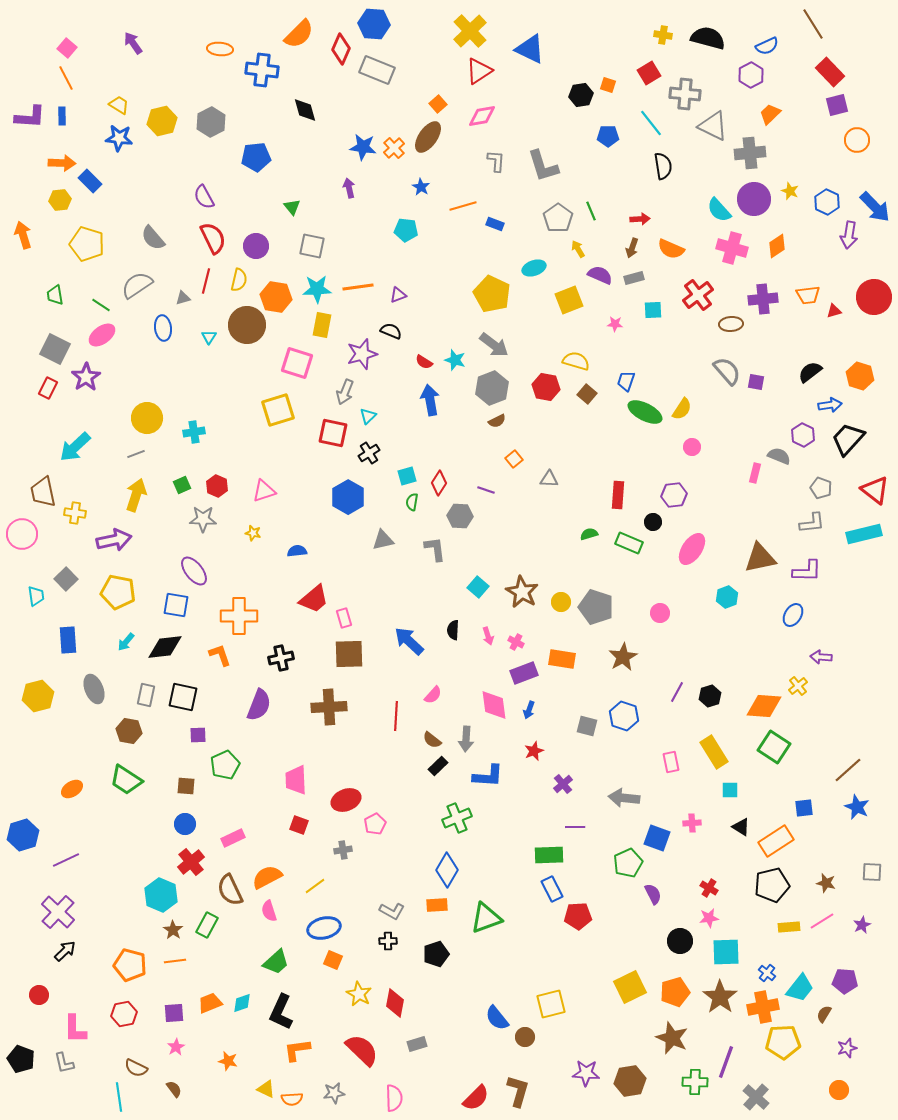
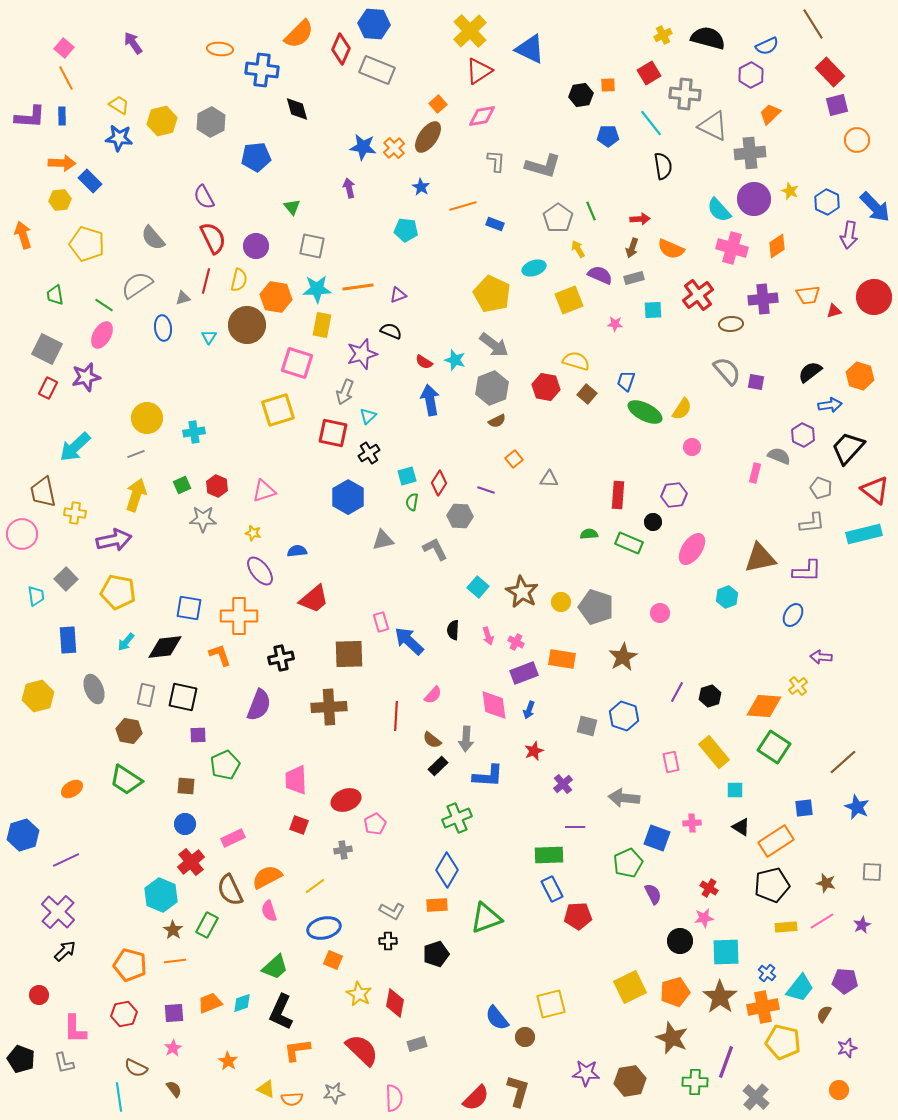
yellow cross at (663, 35): rotated 36 degrees counterclockwise
pink square at (67, 48): moved 3 px left
orange square at (608, 85): rotated 21 degrees counterclockwise
black diamond at (305, 110): moved 8 px left, 1 px up
gray L-shape at (543, 166): rotated 57 degrees counterclockwise
green line at (101, 305): moved 3 px right
pink ellipse at (102, 335): rotated 24 degrees counterclockwise
gray square at (55, 349): moved 8 px left
purple star at (86, 377): rotated 20 degrees clockwise
black trapezoid at (848, 439): moved 9 px down
green semicircle at (589, 534): rotated 12 degrees clockwise
gray L-shape at (435, 549): rotated 20 degrees counterclockwise
purple ellipse at (194, 571): moved 66 px right
blue square at (176, 605): moved 13 px right, 3 px down
pink rectangle at (344, 618): moved 37 px right, 4 px down
yellow rectangle at (714, 752): rotated 8 degrees counterclockwise
brown line at (848, 770): moved 5 px left, 8 px up
cyan square at (730, 790): moved 5 px right
pink star at (709, 918): moved 5 px left
yellow rectangle at (789, 927): moved 3 px left
green trapezoid at (276, 962): moved 1 px left, 5 px down
yellow pentagon at (783, 1042): rotated 16 degrees clockwise
pink star at (176, 1047): moved 3 px left, 1 px down
orange star at (228, 1061): rotated 18 degrees clockwise
